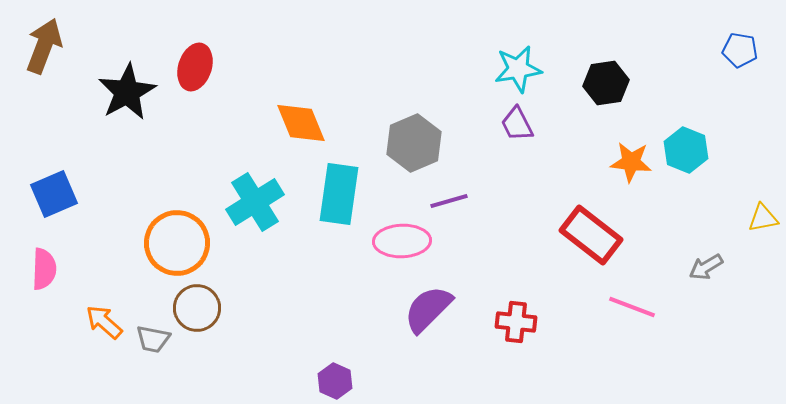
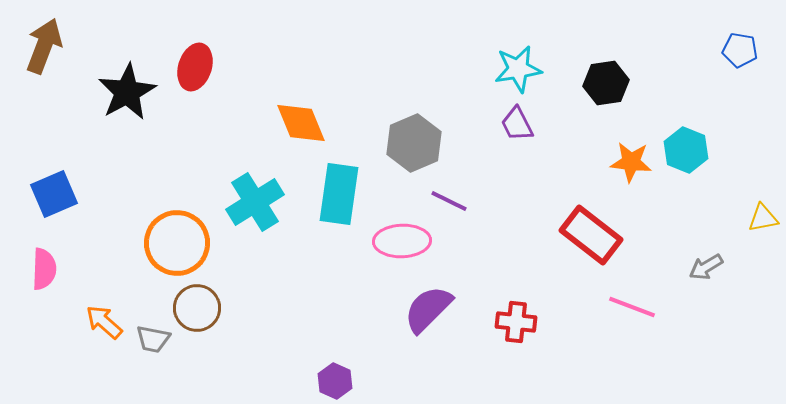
purple line: rotated 42 degrees clockwise
